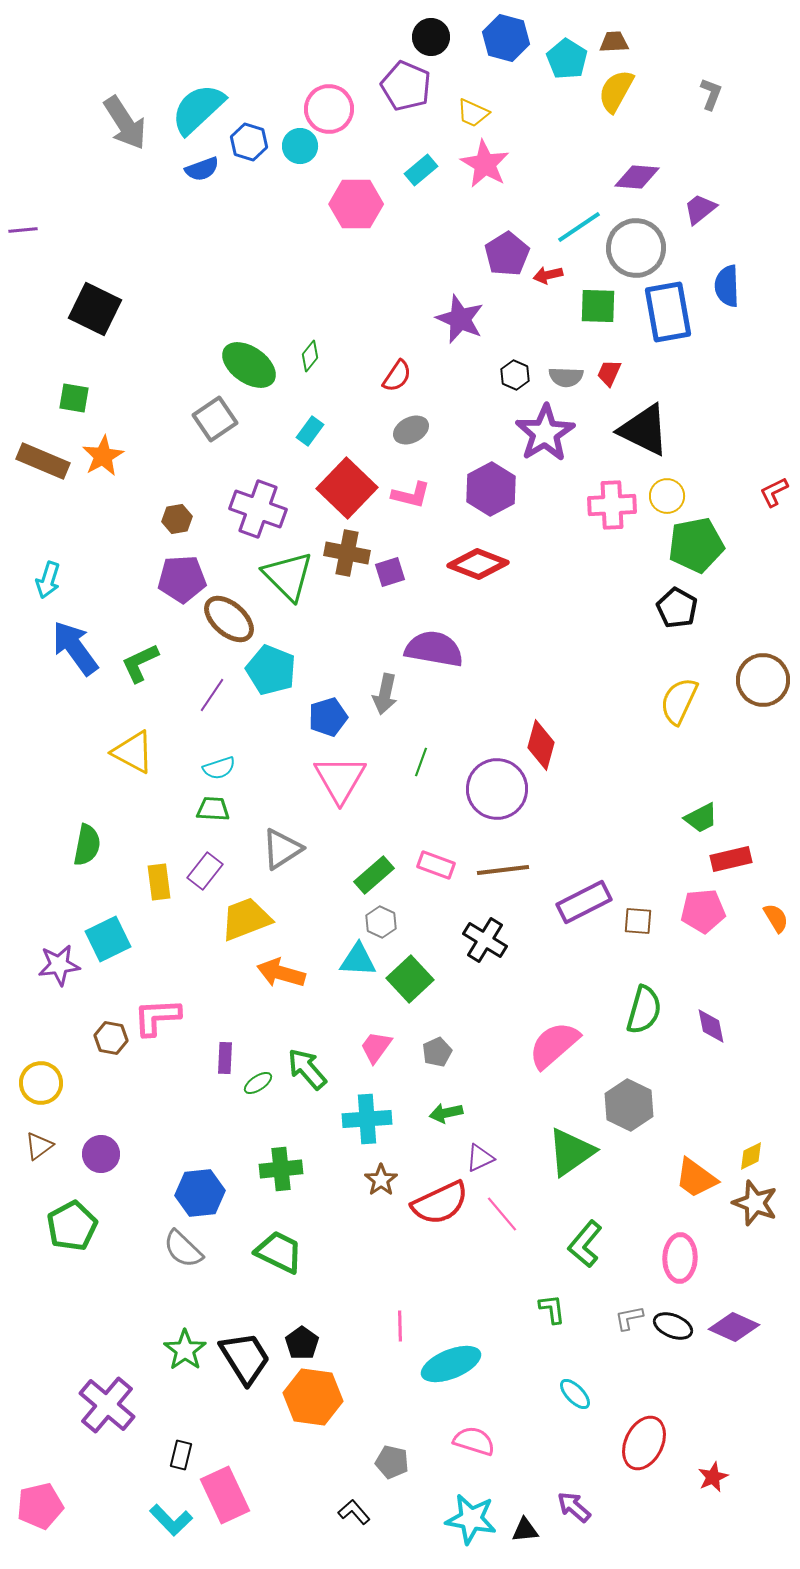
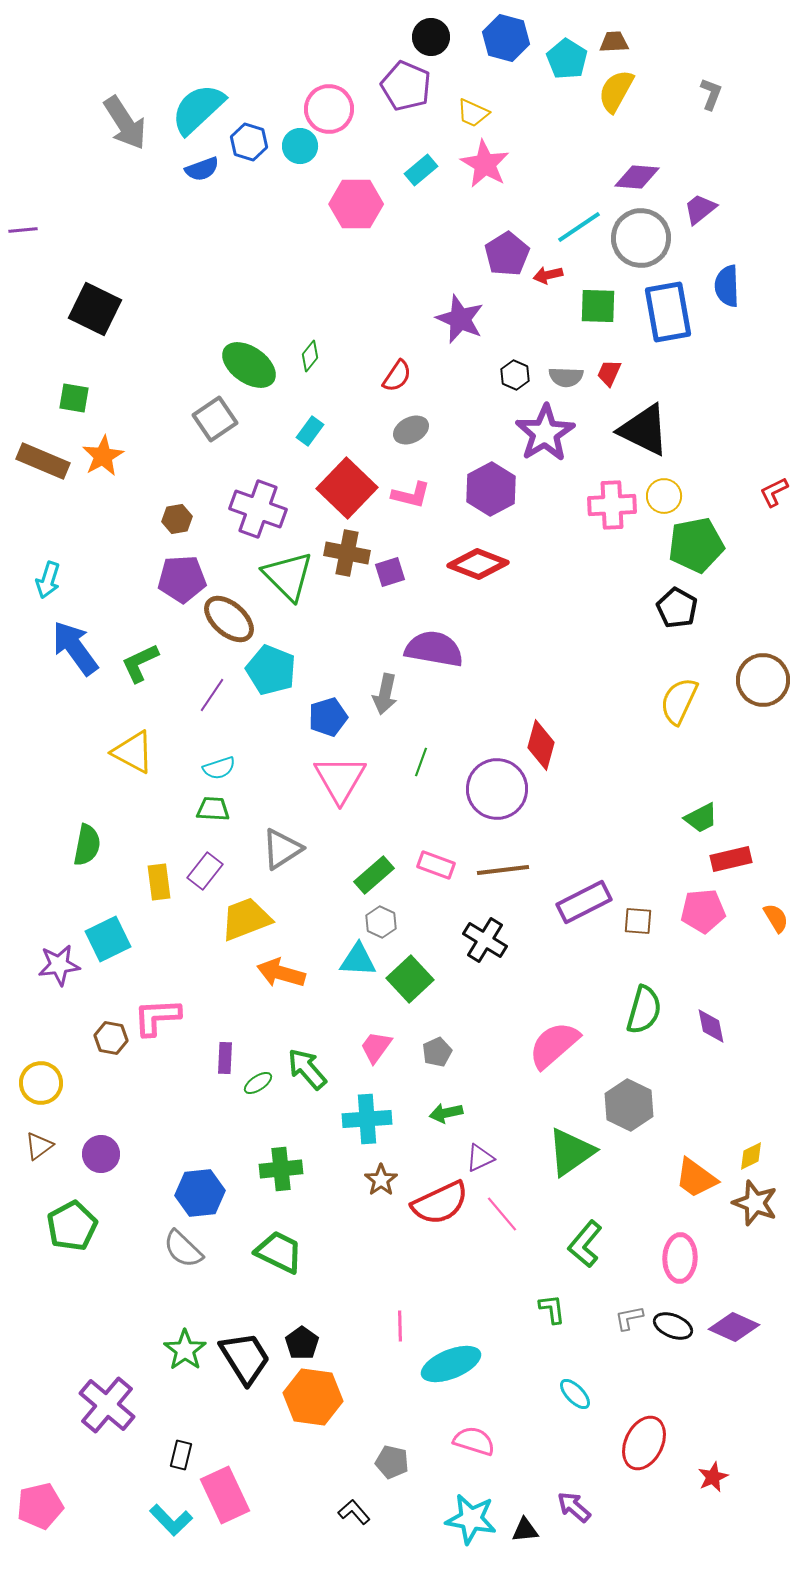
gray circle at (636, 248): moved 5 px right, 10 px up
yellow circle at (667, 496): moved 3 px left
